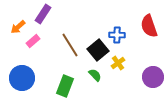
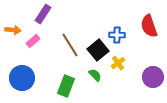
orange arrow: moved 5 px left, 3 px down; rotated 133 degrees counterclockwise
green rectangle: moved 1 px right
